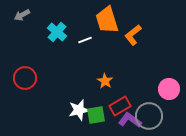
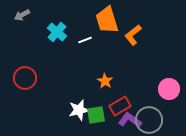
gray circle: moved 4 px down
